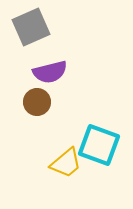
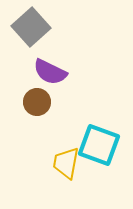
gray square: rotated 18 degrees counterclockwise
purple semicircle: rotated 40 degrees clockwise
yellow trapezoid: rotated 140 degrees clockwise
